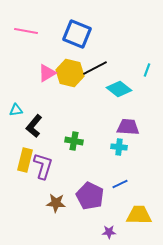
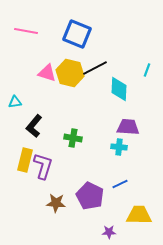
pink triangle: rotated 48 degrees clockwise
cyan diamond: rotated 55 degrees clockwise
cyan triangle: moved 1 px left, 8 px up
green cross: moved 1 px left, 3 px up
